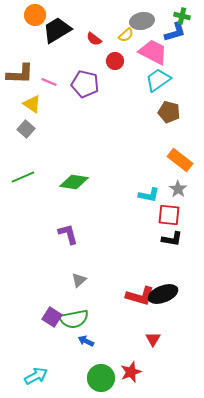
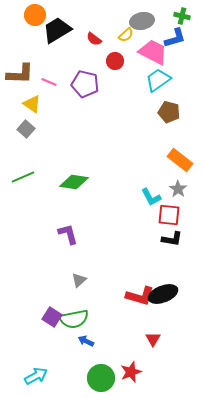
blue L-shape: moved 6 px down
cyan L-shape: moved 2 px right, 2 px down; rotated 50 degrees clockwise
